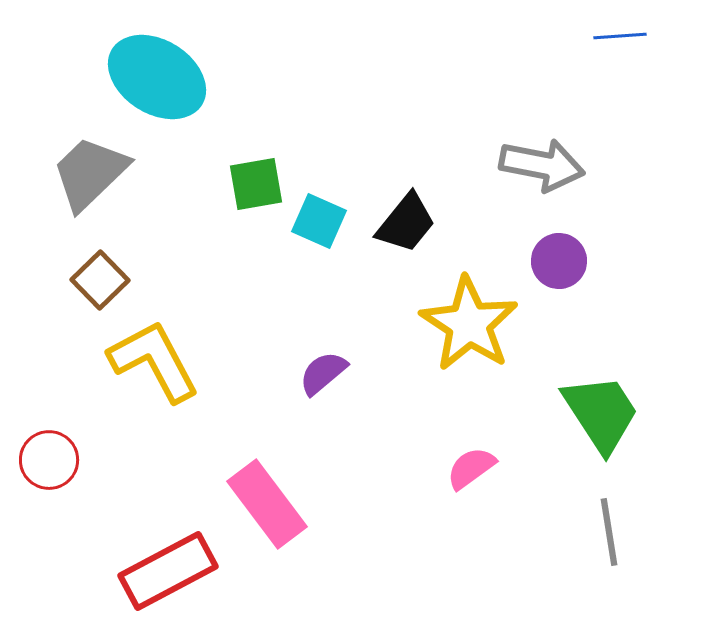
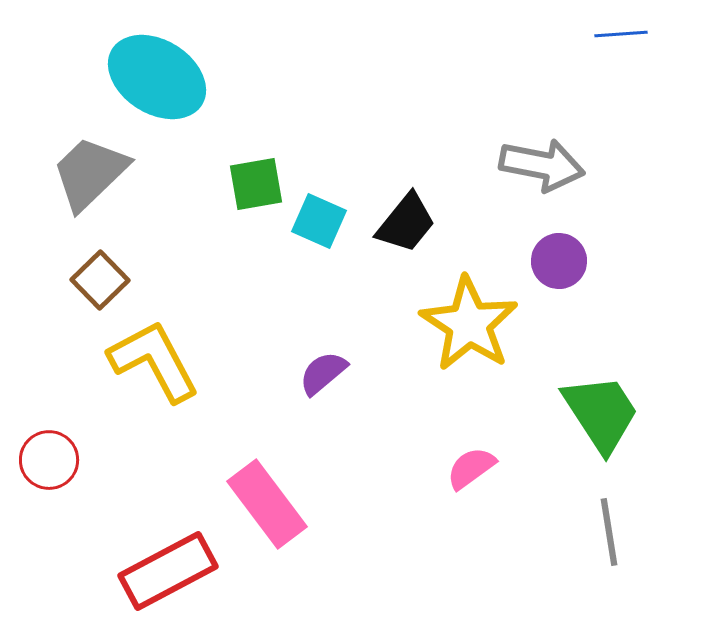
blue line: moved 1 px right, 2 px up
